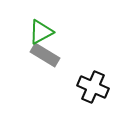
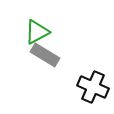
green triangle: moved 4 px left
